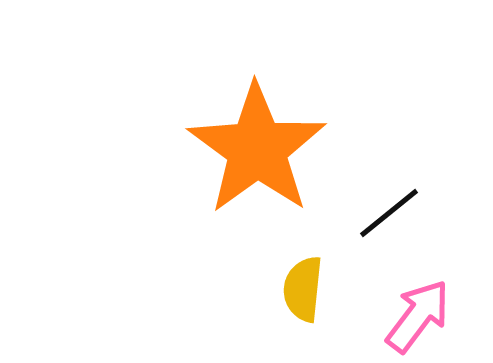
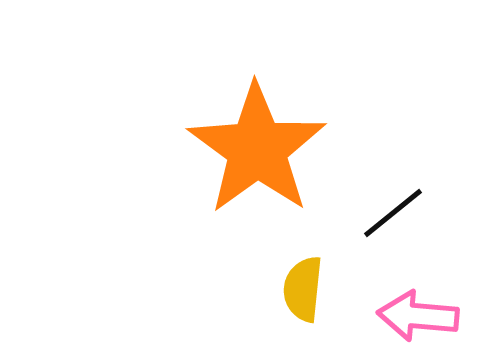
black line: moved 4 px right
pink arrow: rotated 122 degrees counterclockwise
